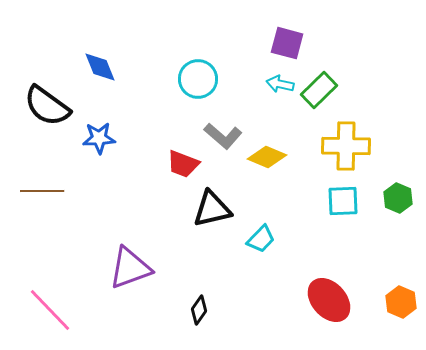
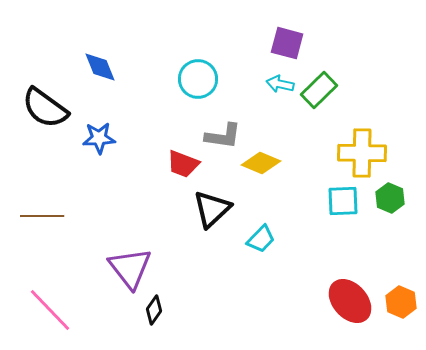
black semicircle: moved 2 px left, 2 px down
gray L-shape: rotated 33 degrees counterclockwise
yellow cross: moved 16 px right, 7 px down
yellow diamond: moved 6 px left, 6 px down
brown line: moved 25 px down
green hexagon: moved 8 px left
black triangle: rotated 30 degrees counterclockwise
purple triangle: rotated 48 degrees counterclockwise
red ellipse: moved 21 px right, 1 px down
black diamond: moved 45 px left
